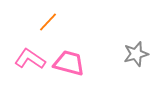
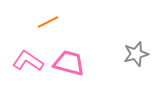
orange line: rotated 20 degrees clockwise
pink L-shape: moved 2 px left, 2 px down
